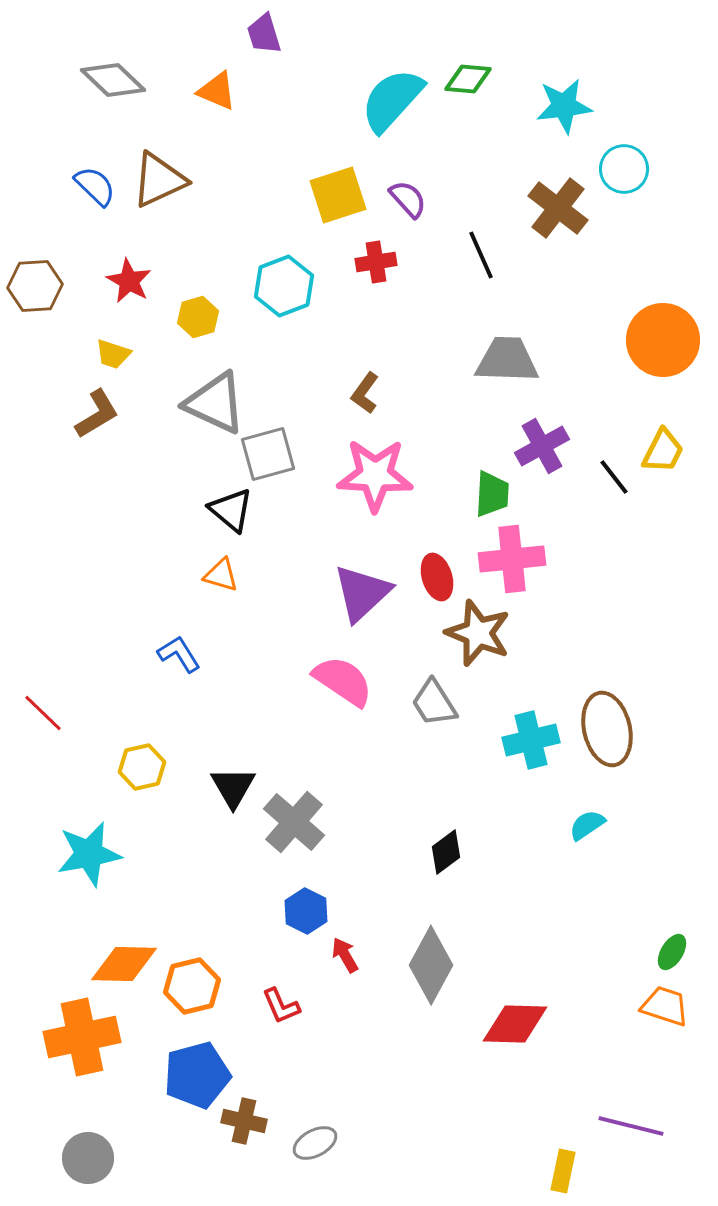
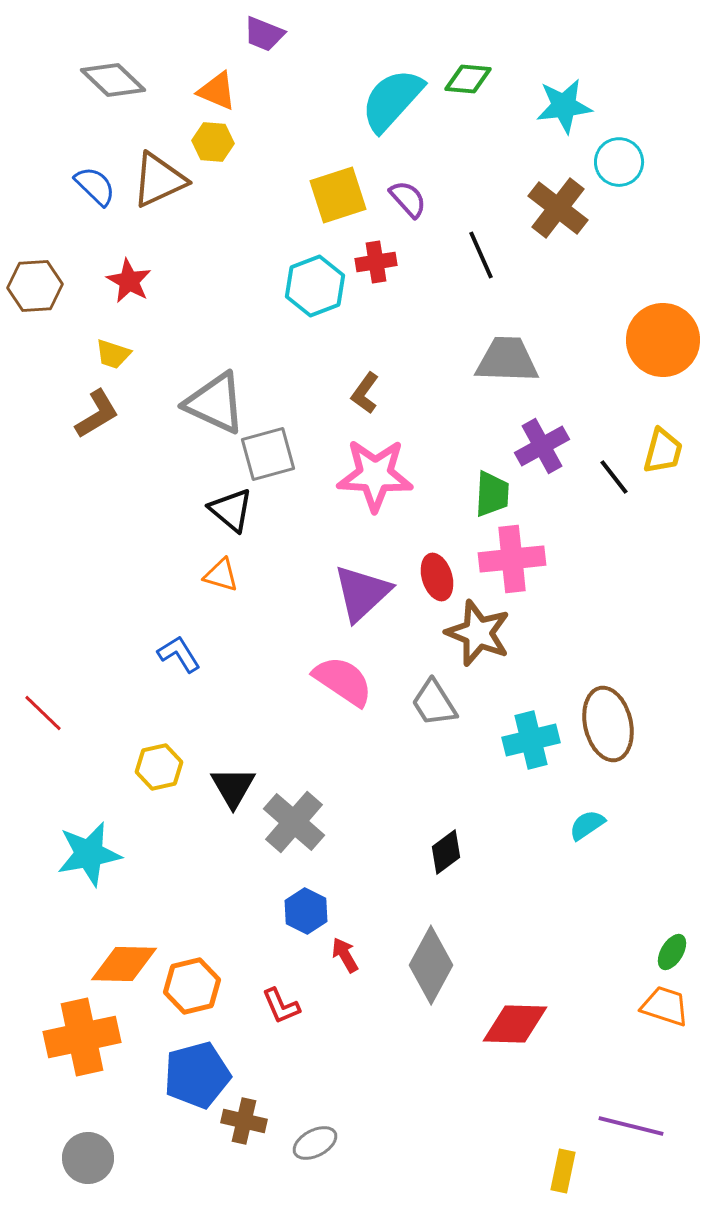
purple trapezoid at (264, 34): rotated 51 degrees counterclockwise
cyan circle at (624, 169): moved 5 px left, 7 px up
cyan hexagon at (284, 286): moved 31 px right
yellow hexagon at (198, 317): moved 15 px right, 175 px up; rotated 21 degrees clockwise
yellow trapezoid at (663, 451): rotated 12 degrees counterclockwise
brown ellipse at (607, 729): moved 1 px right, 5 px up
yellow hexagon at (142, 767): moved 17 px right
